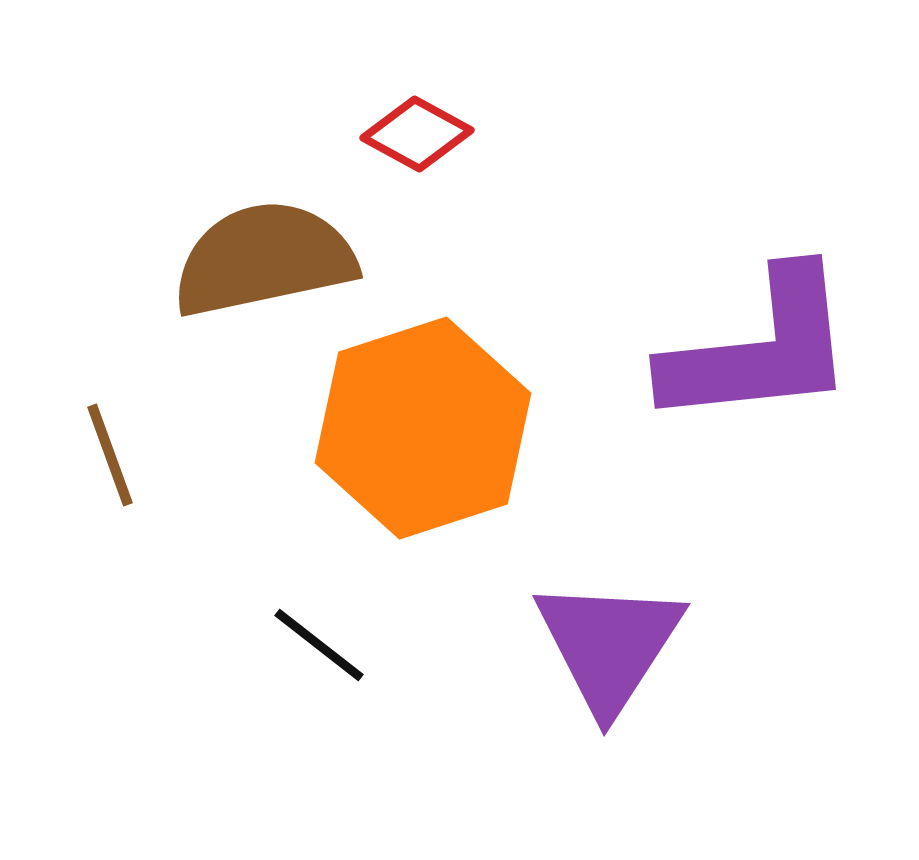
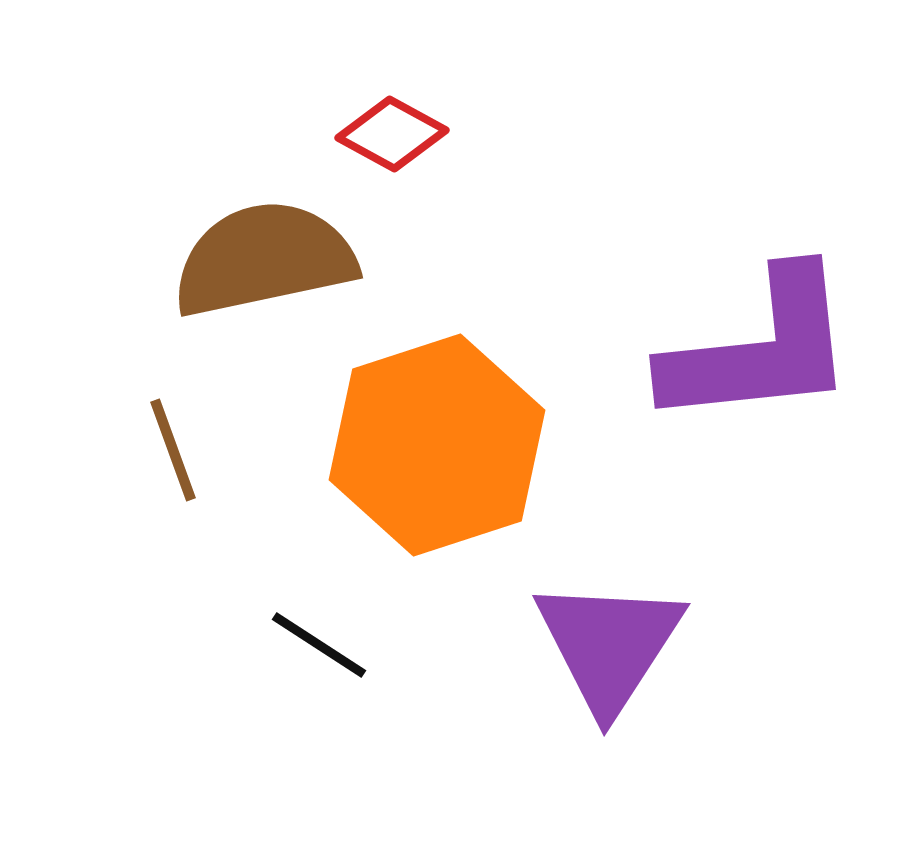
red diamond: moved 25 px left
orange hexagon: moved 14 px right, 17 px down
brown line: moved 63 px right, 5 px up
black line: rotated 5 degrees counterclockwise
